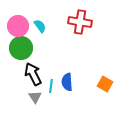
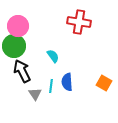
red cross: moved 1 px left
cyan semicircle: moved 13 px right, 30 px down
green circle: moved 7 px left, 2 px up
black arrow: moved 11 px left, 3 px up
orange square: moved 1 px left, 1 px up
gray triangle: moved 3 px up
